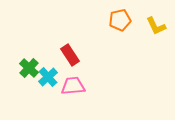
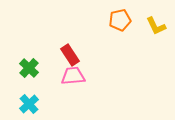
cyan cross: moved 19 px left, 27 px down
pink trapezoid: moved 10 px up
